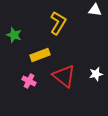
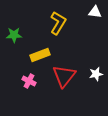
white triangle: moved 2 px down
green star: rotated 21 degrees counterclockwise
red triangle: rotated 30 degrees clockwise
